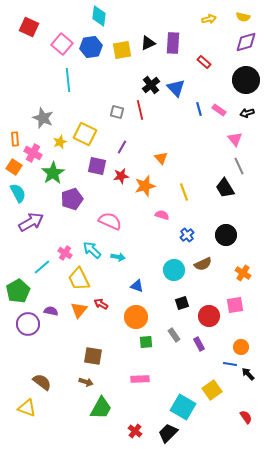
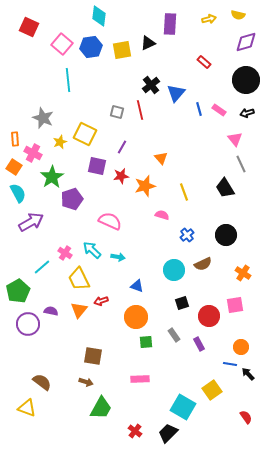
yellow semicircle at (243, 17): moved 5 px left, 2 px up
purple rectangle at (173, 43): moved 3 px left, 19 px up
blue triangle at (176, 88): moved 5 px down; rotated 24 degrees clockwise
gray line at (239, 166): moved 2 px right, 2 px up
green star at (53, 173): moved 1 px left, 4 px down
red arrow at (101, 304): moved 3 px up; rotated 48 degrees counterclockwise
